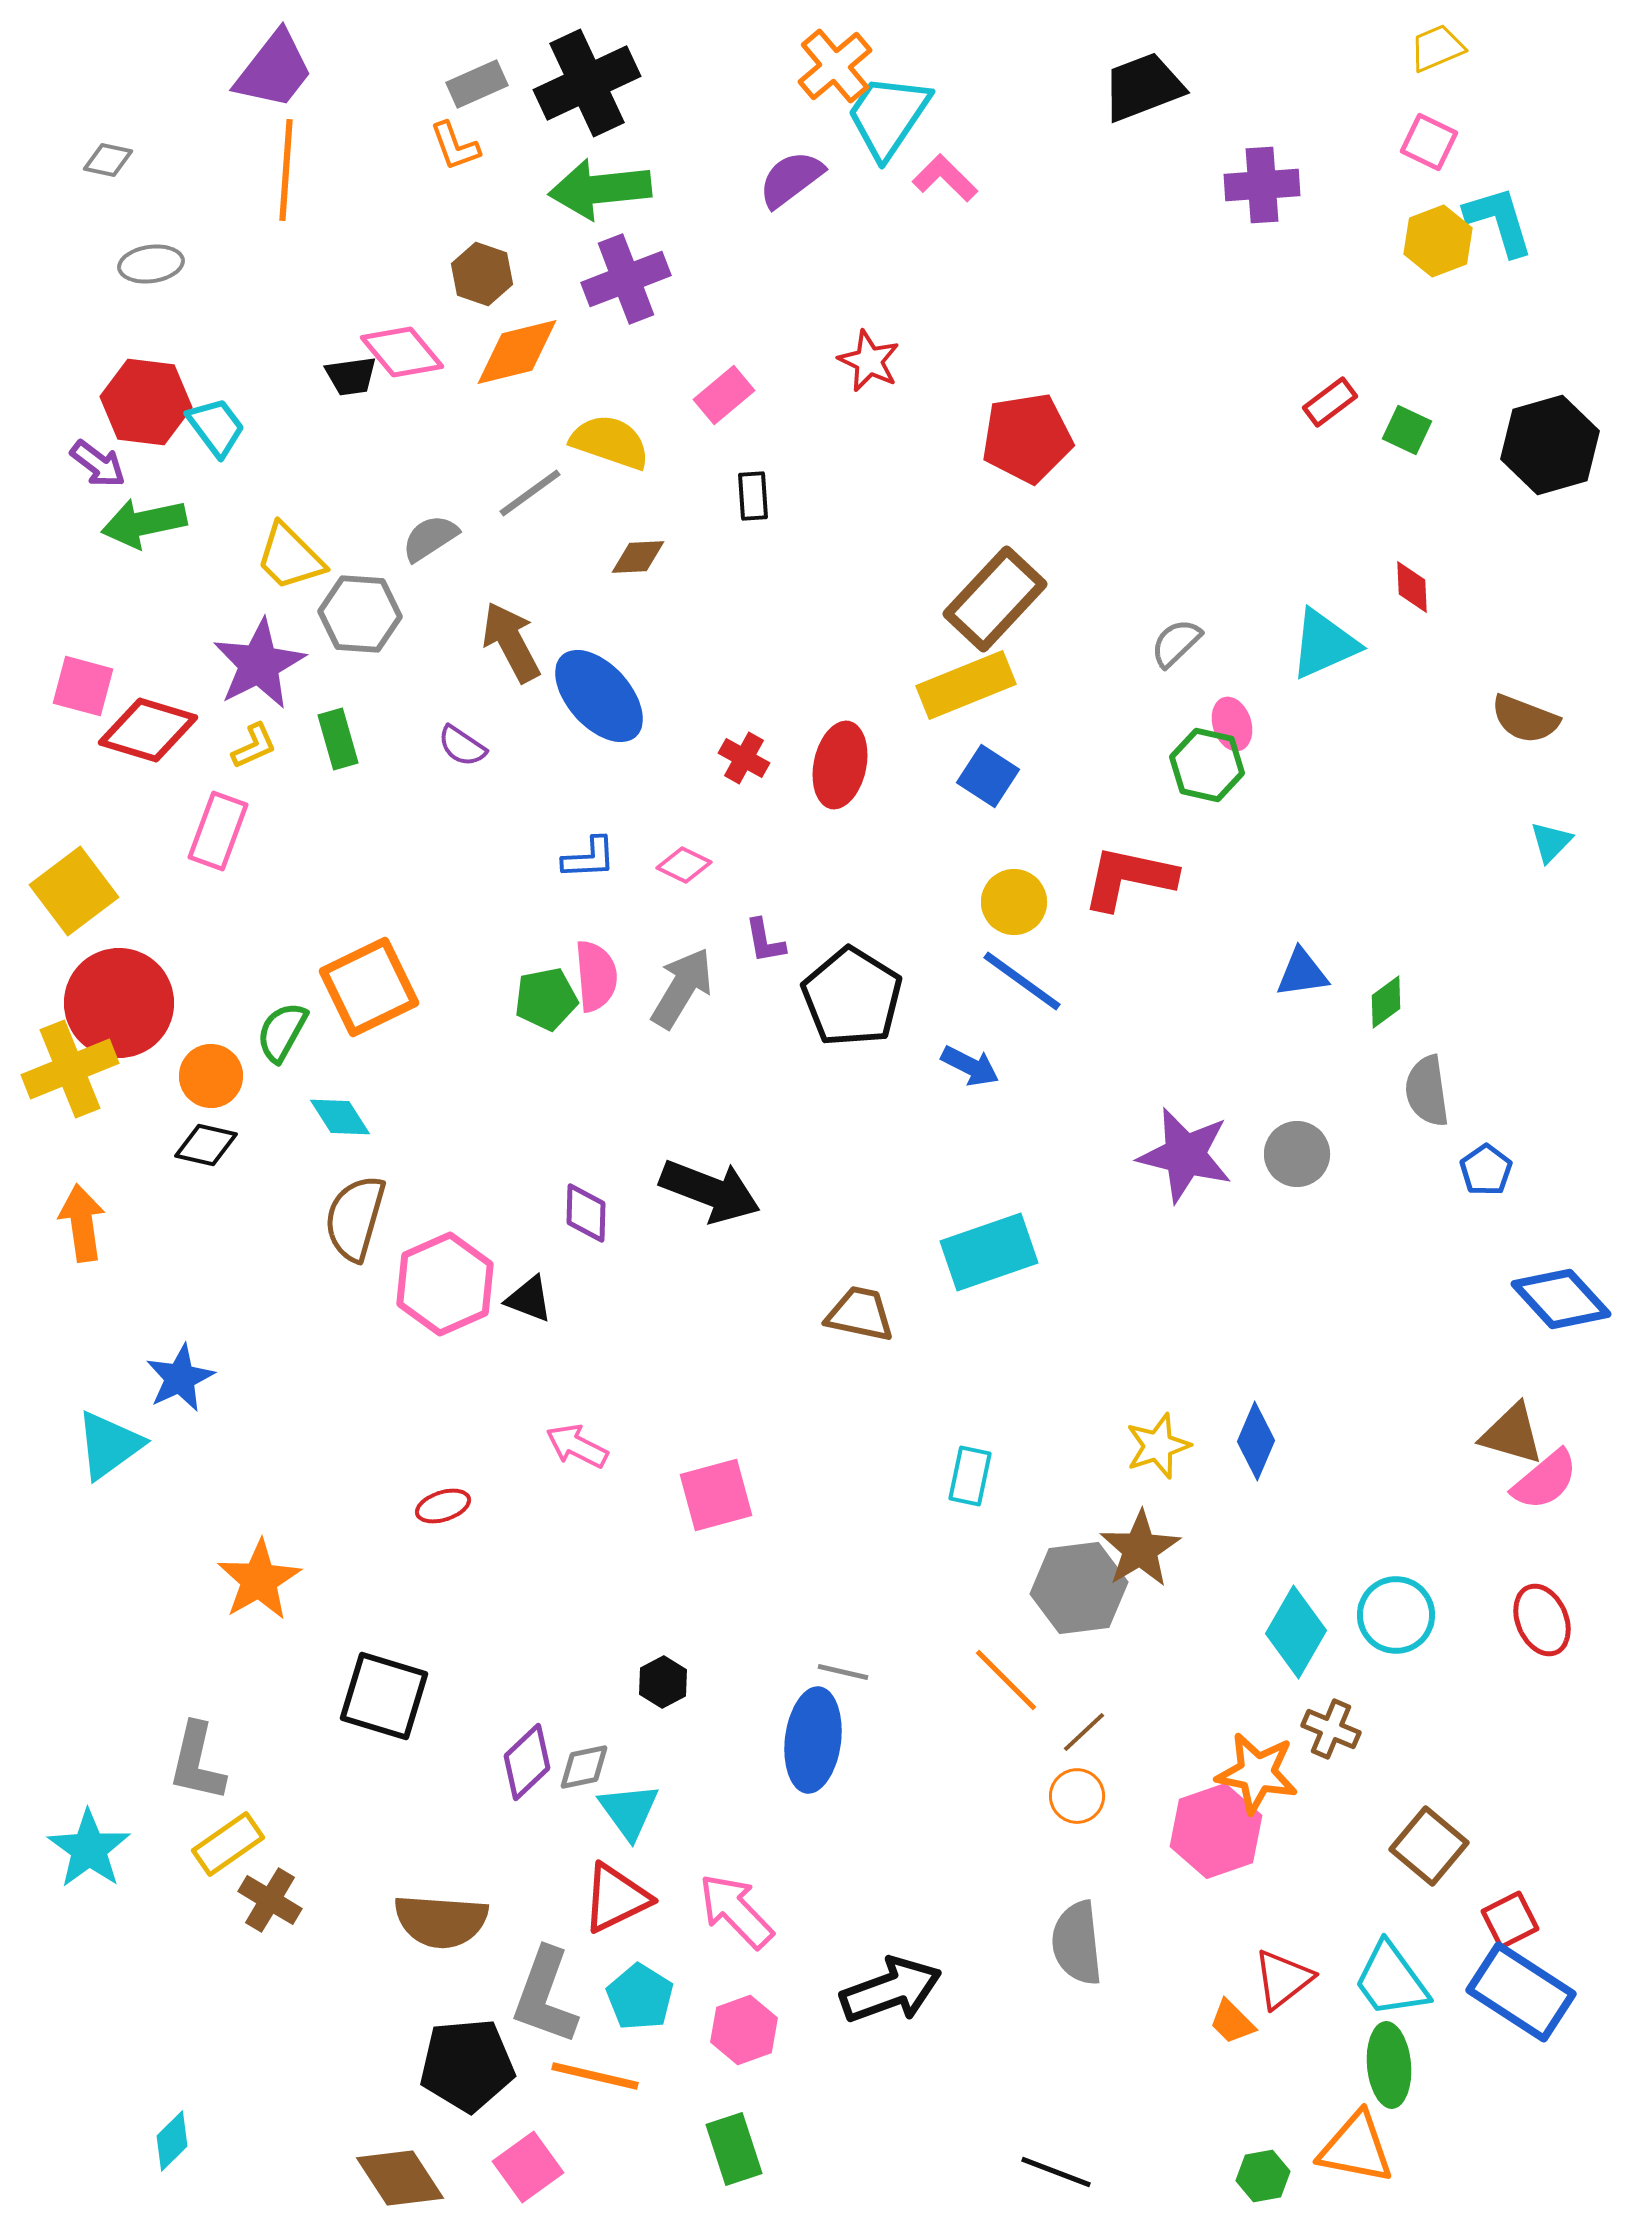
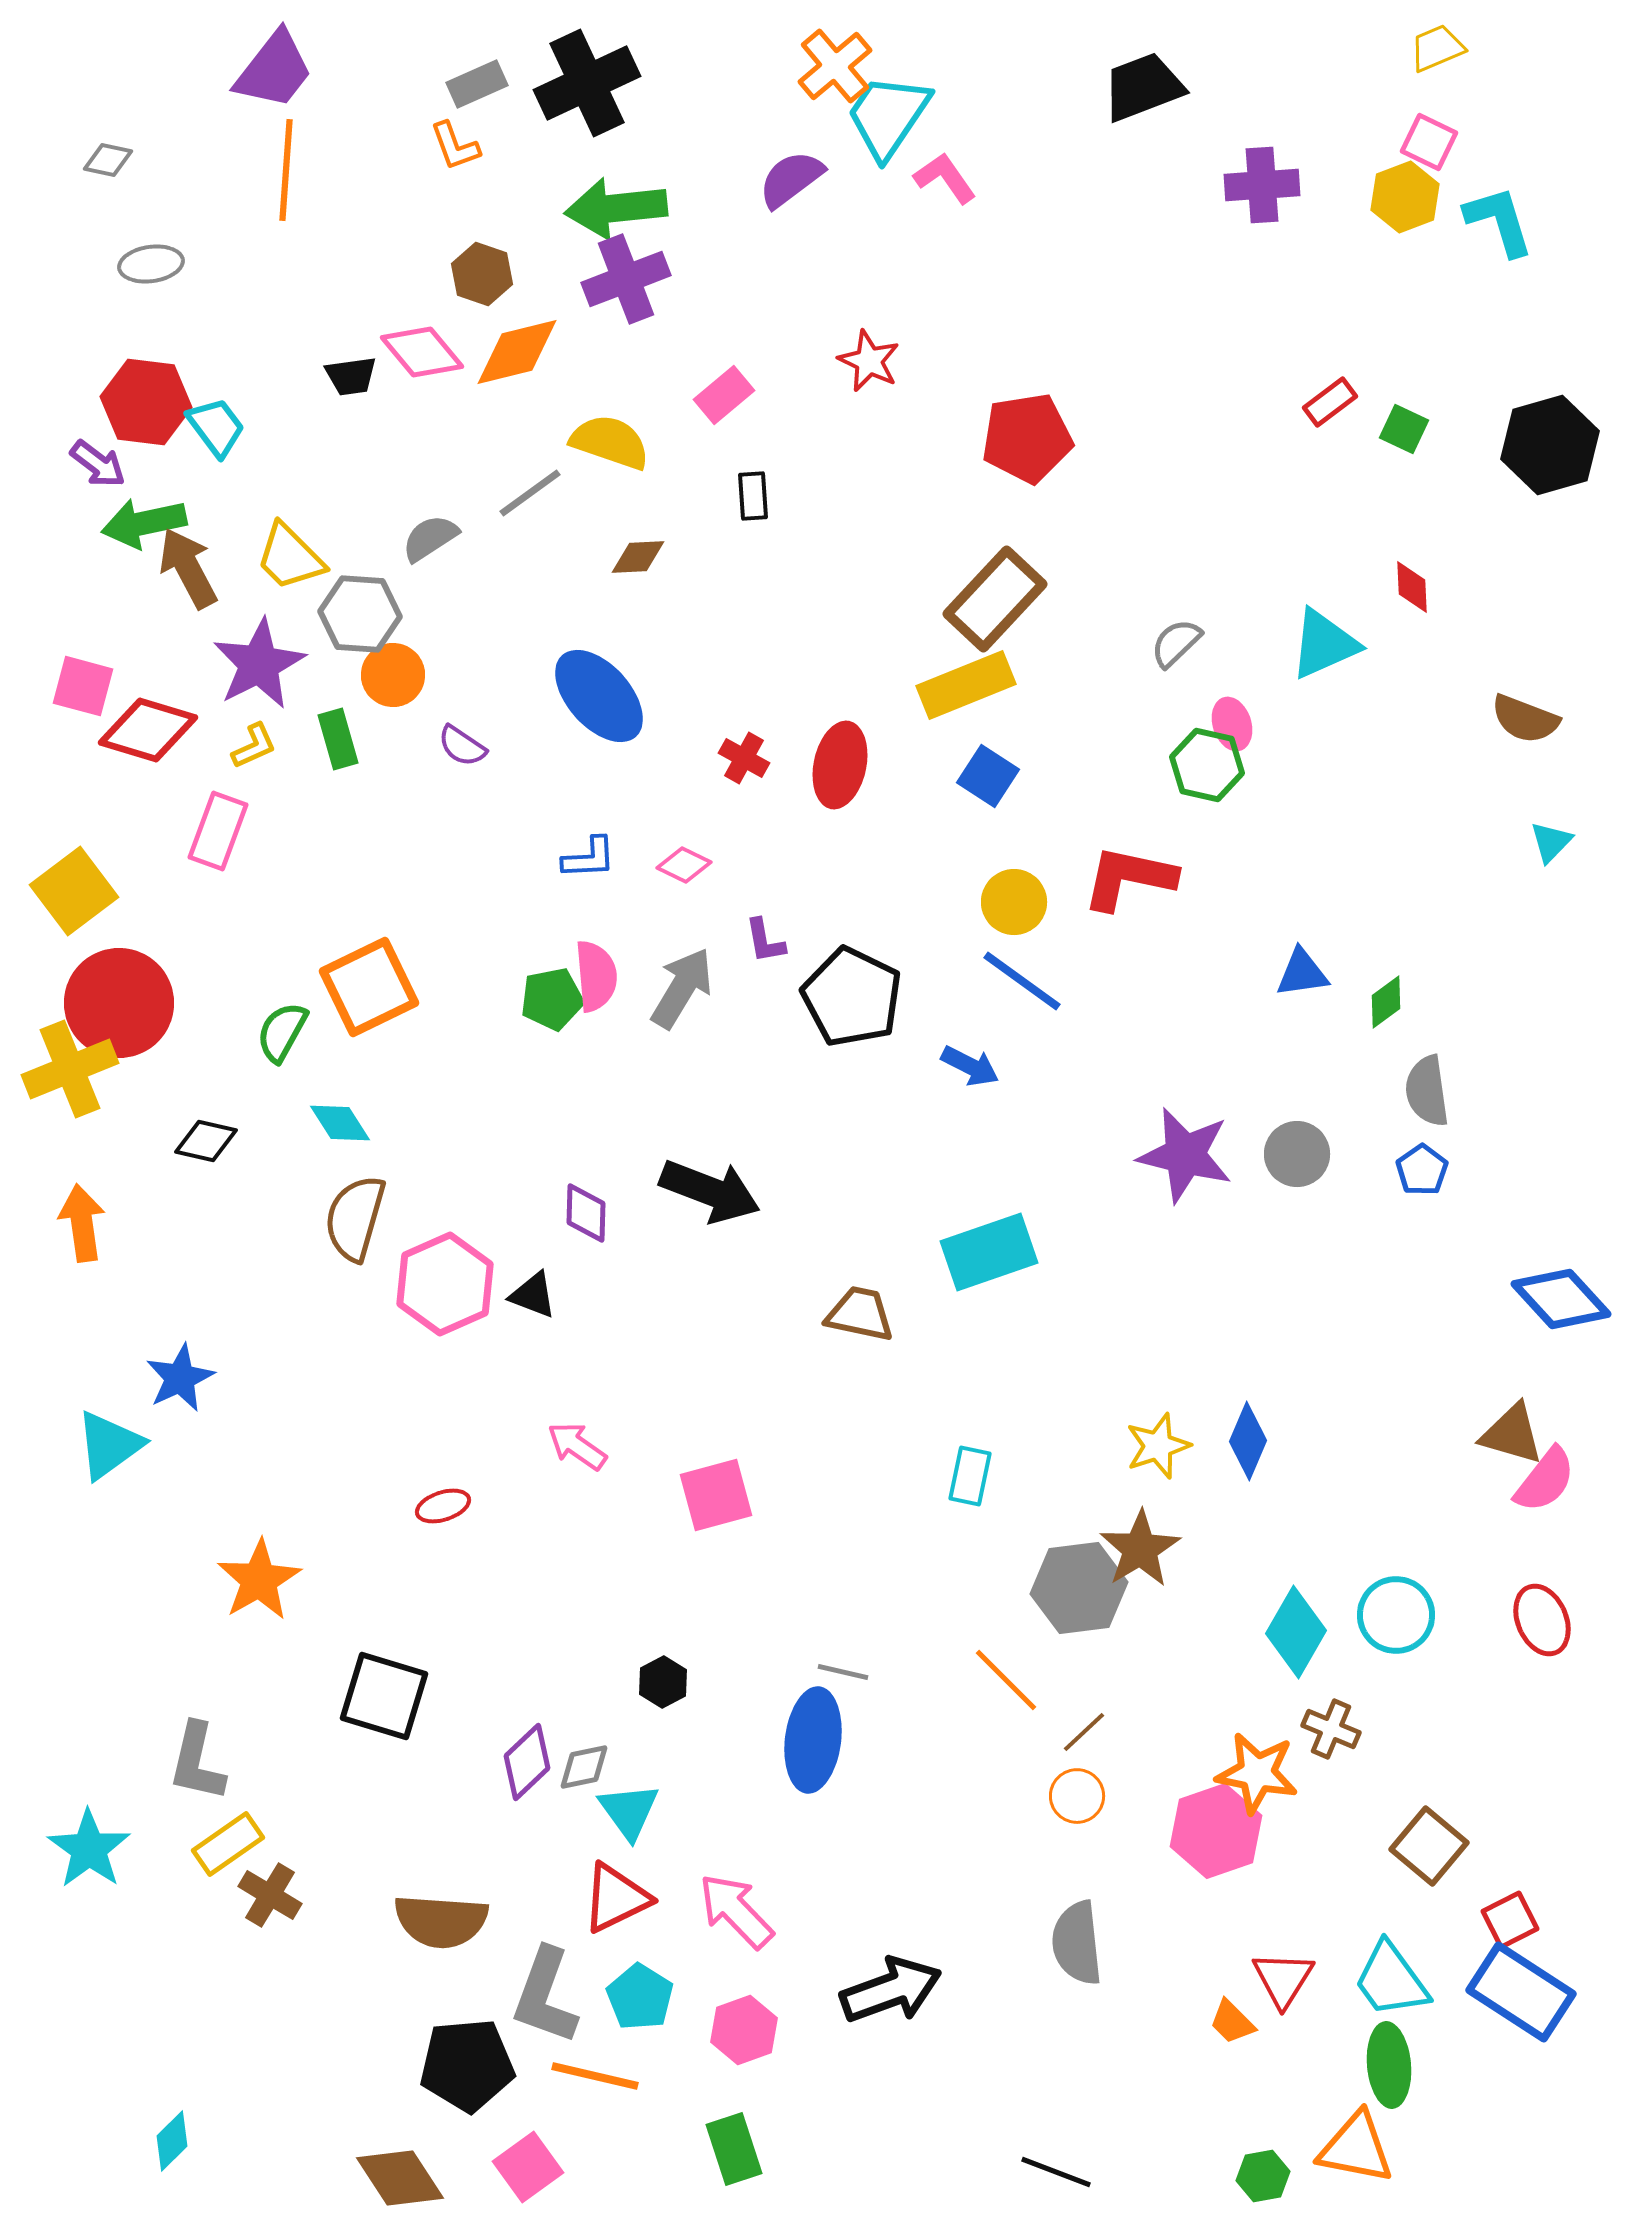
pink L-shape at (945, 178): rotated 10 degrees clockwise
green arrow at (600, 189): moved 16 px right, 19 px down
yellow hexagon at (1438, 241): moved 33 px left, 44 px up
pink diamond at (402, 352): moved 20 px right
green square at (1407, 430): moved 3 px left, 1 px up
brown arrow at (511, 642): moved 323 px left, 74 px up
black pentagon at (852, 997): rotated 6 degrees counterclockwise
green pentagon at (546, 999): moved 6 px right
orange circle at (211, 1076): moved 182 px right, 401 px up
cyan diamond at (340, 1117): moved 6 px down
black diamond at (206, 1145): moved 4 px up
blue pentagon at (1486, 1170): moved 64 px left
black triangle at (529, 1299): moved 4 px right, 4 px up
blue diamond at (1256, 1441): moved 8 px left
pink arrow at (577, 1446): rotated 8 degrees clockwise
pink semicircle at (1545, 1480): rotated 12 degrees counterclockwise
brown cross at (270, 1900): moved 5 px up
red triangle at (1283, 1979): rotated 20 degrees counterclockwise
